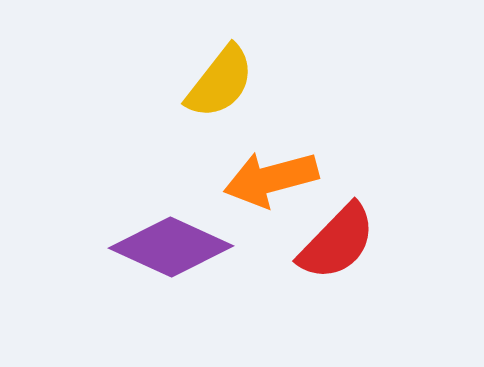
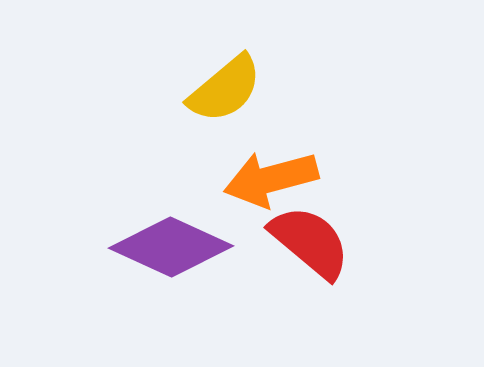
yellow semicircle: moved 5 px right, 7 px down; rotated 12 degrees clockwise
red semicircle: moved 27 px left; rotated 94 degrees counterclockwise
